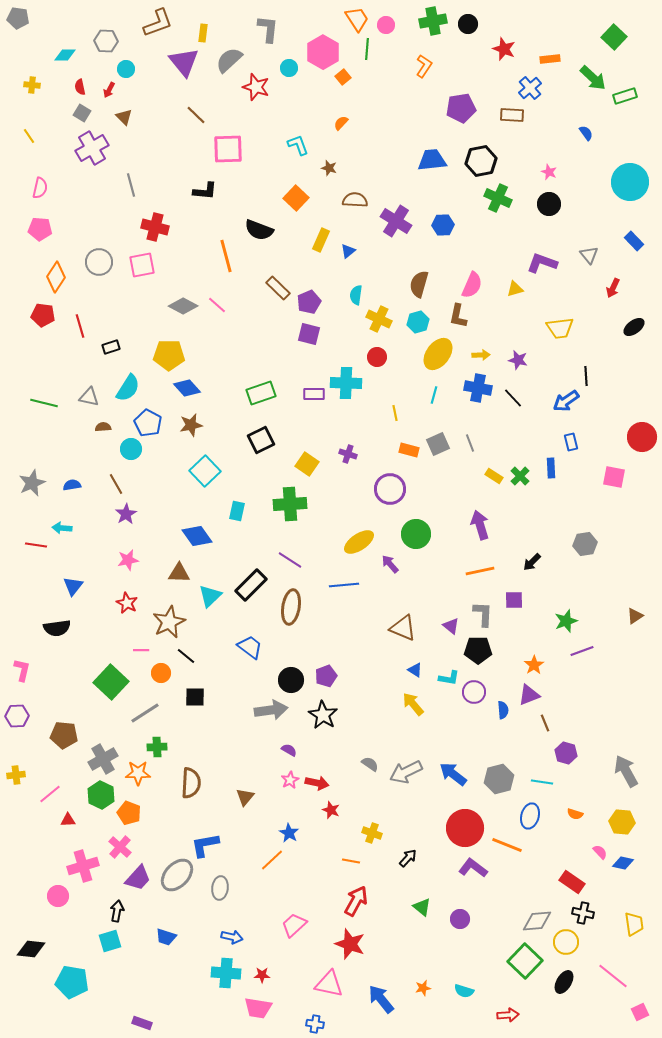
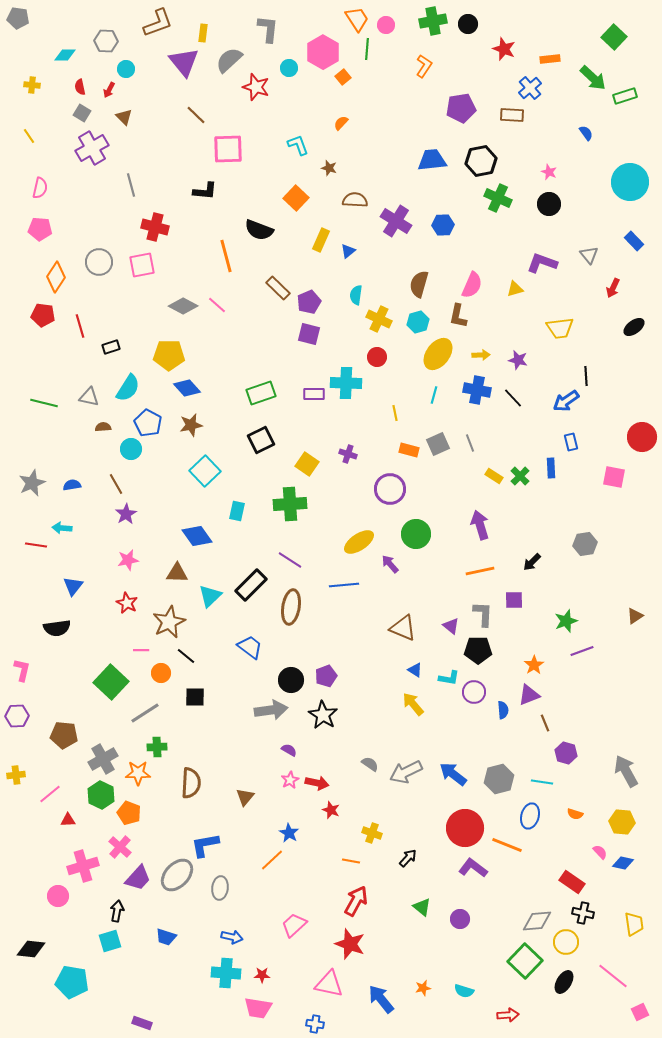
blue cross at (478, 388): moved 1 px left, 2 px down
brown triangle at (179, 573): moved 2 px left
